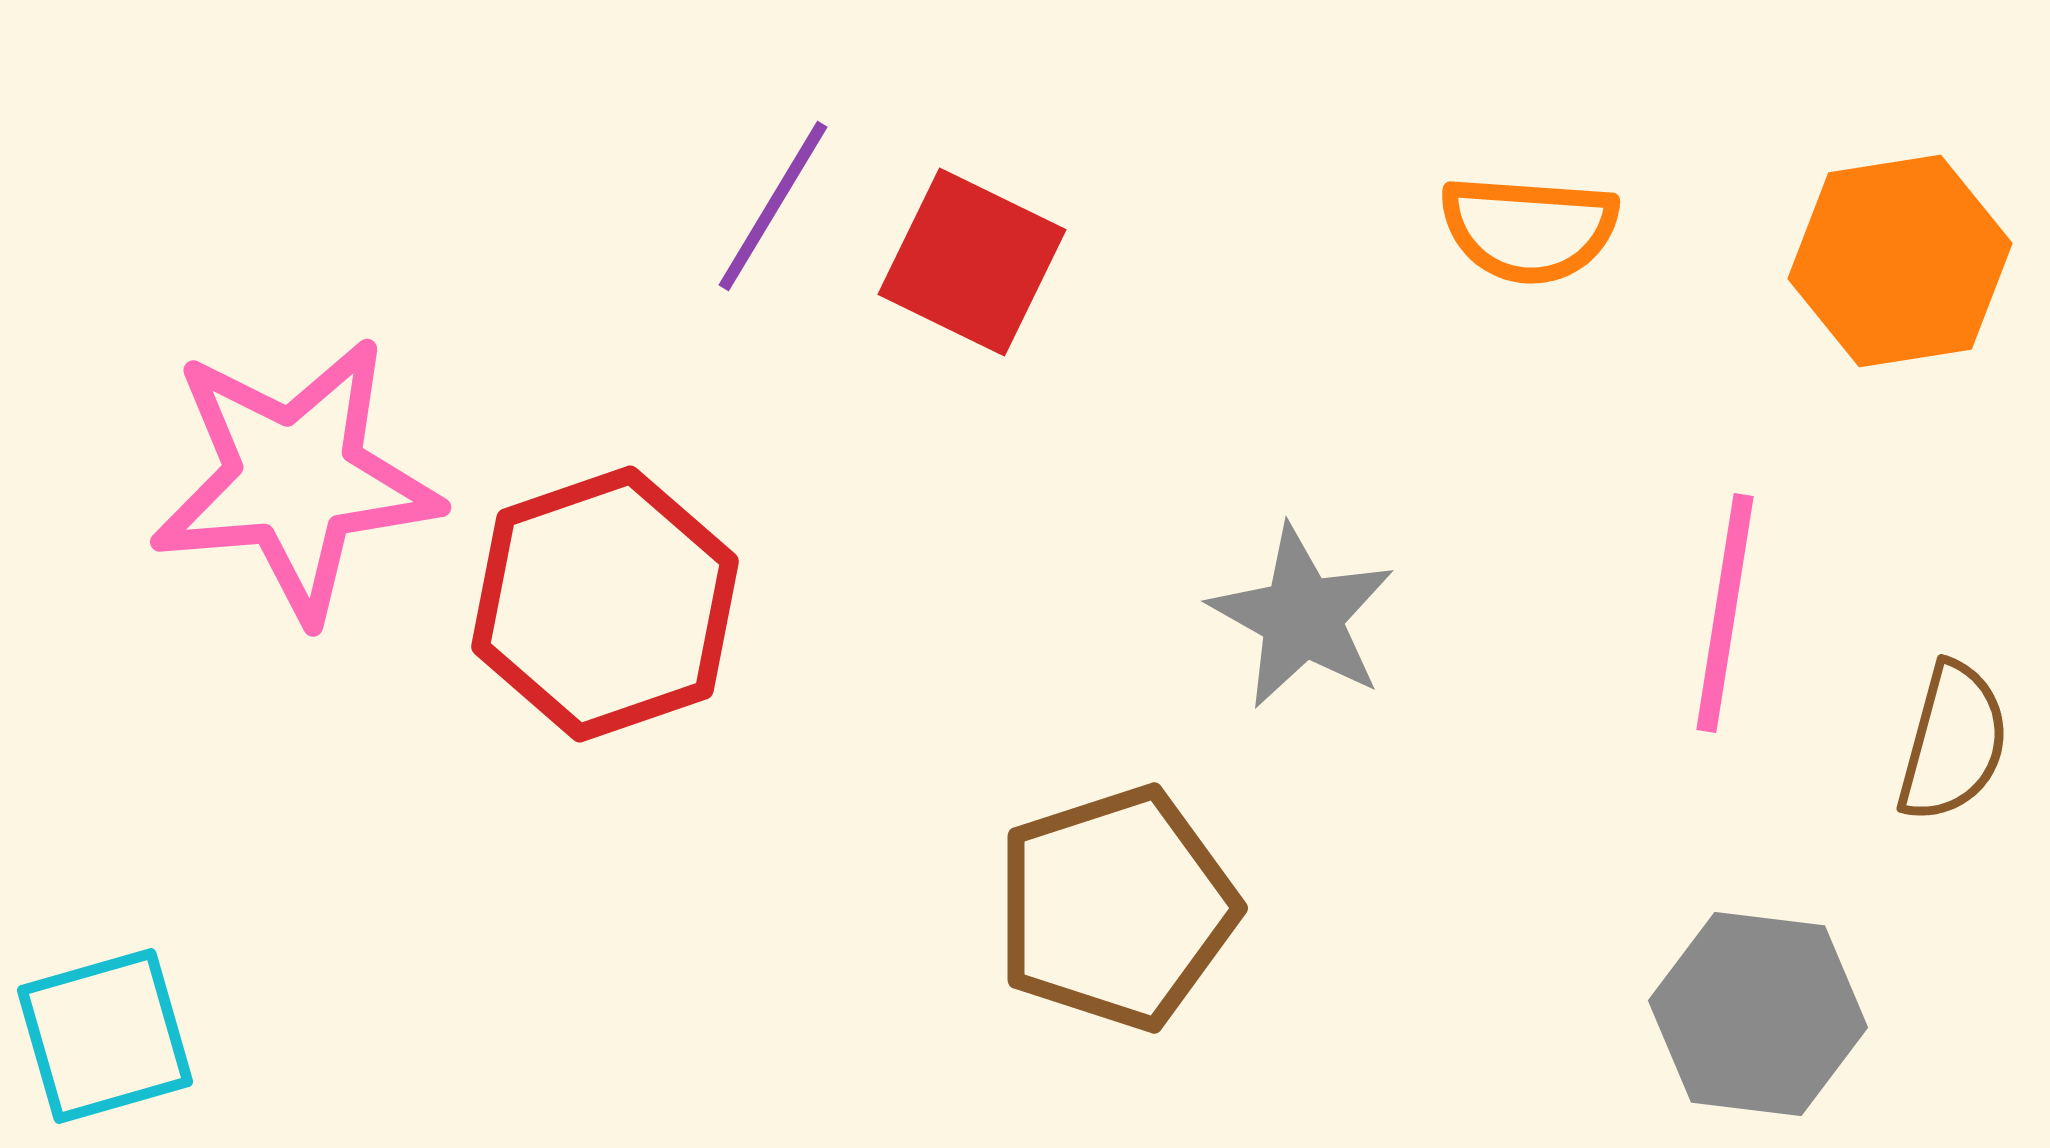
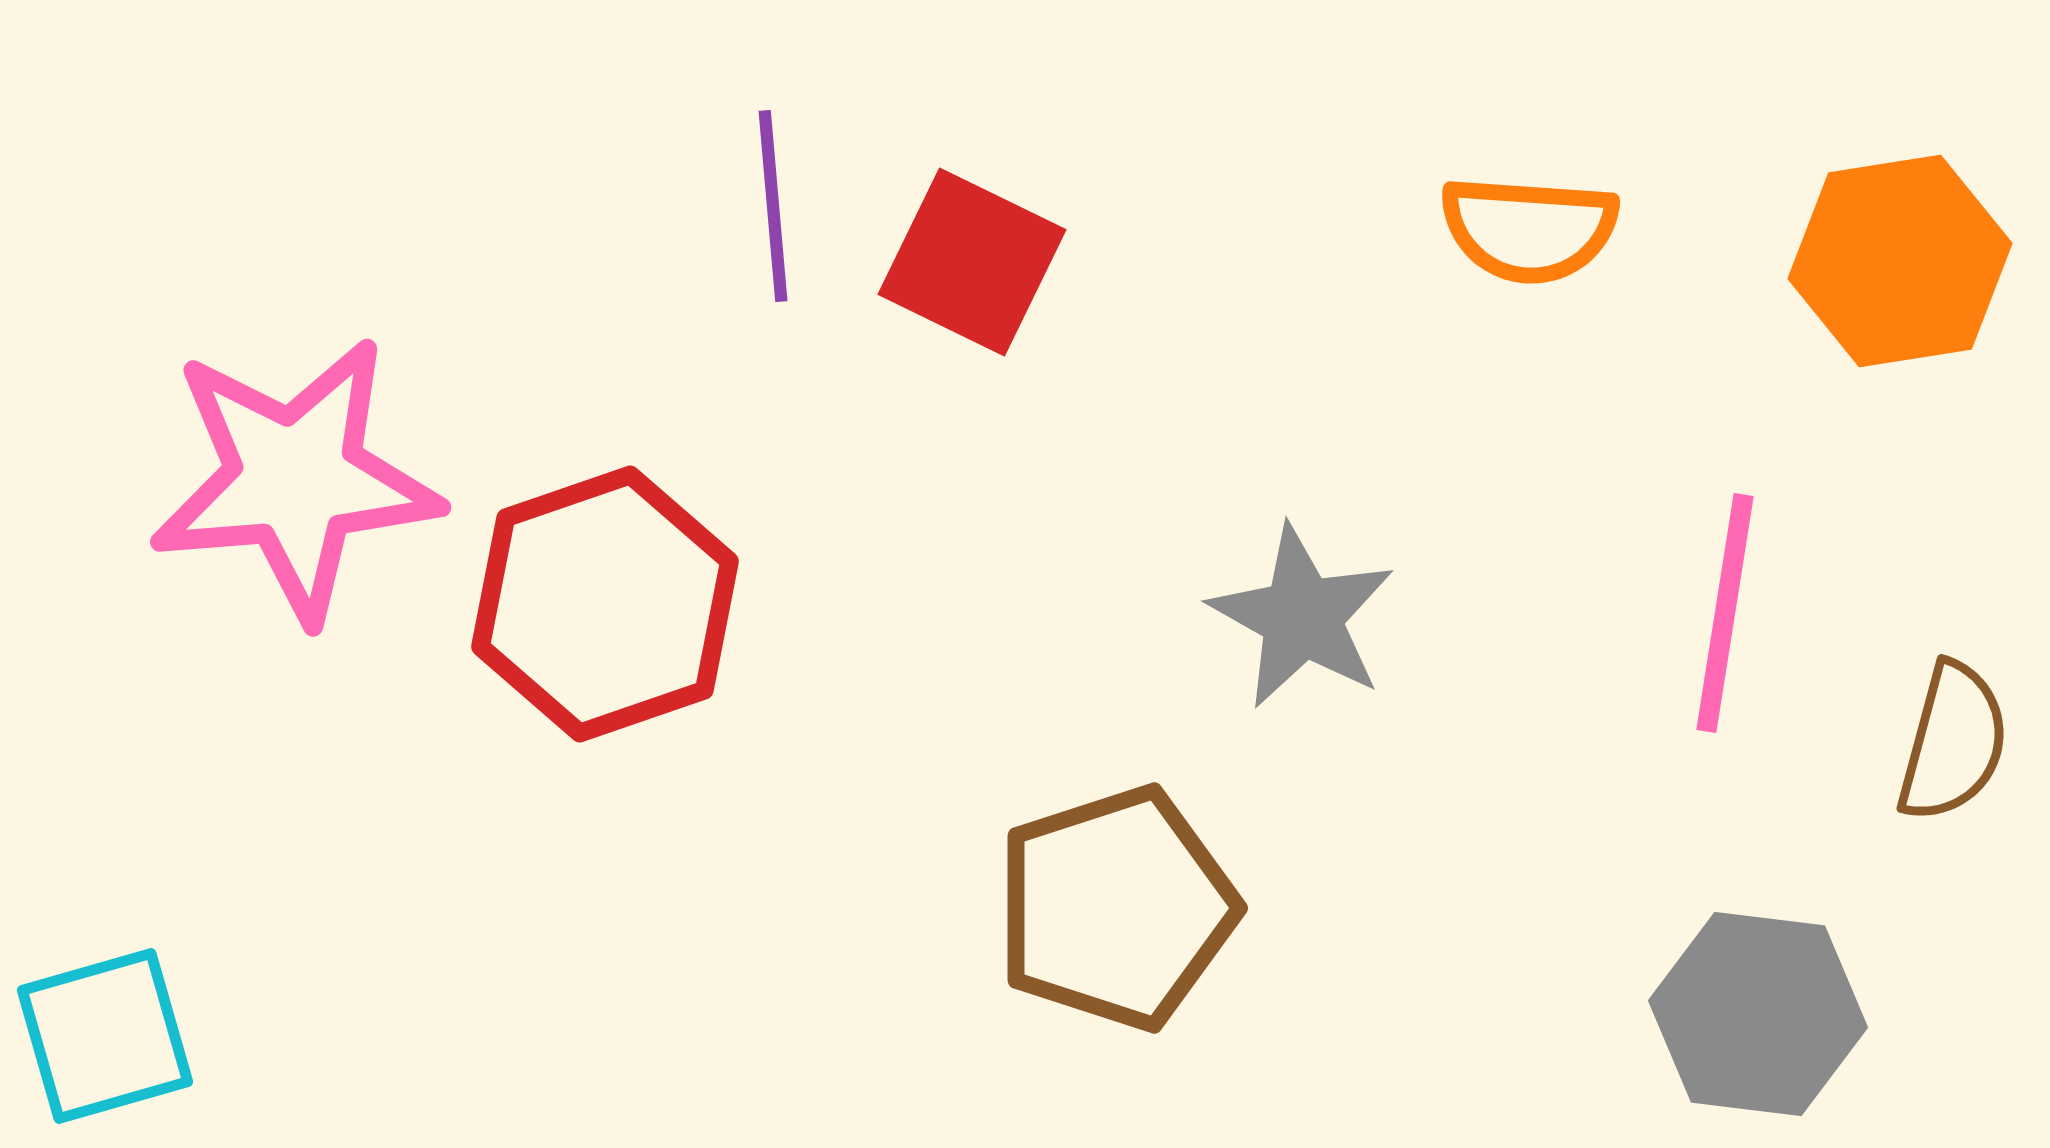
purple line: rotated 36 degrees counterclockwise
